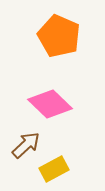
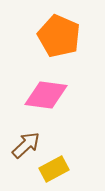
pink diamond: moved 4 px left, 9 px up; rotated 36 degrees counterclockwise
